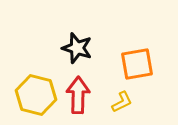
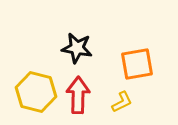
black star: rotated 8 degrees counterclockwise
yellow hexagon: moved 3 px up
